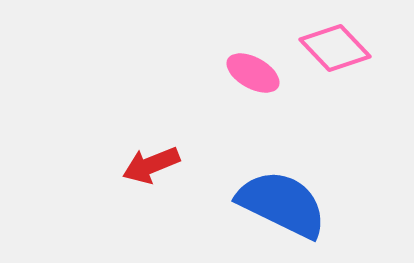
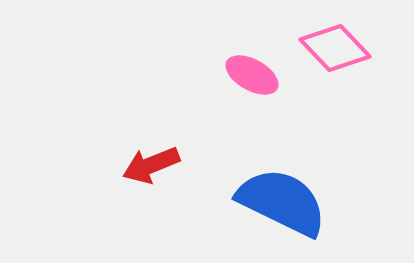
pink ellipse: moved 1 px left, 2 px down
blue semicircle: moved 2 px up
